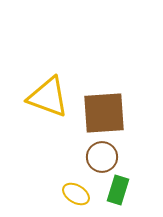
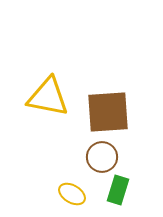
yellow triangle: rotated 9 degrees counterclockwise
brown square: moved 4 px right, 1 px up
yellow ellipse: moved 4 px left
